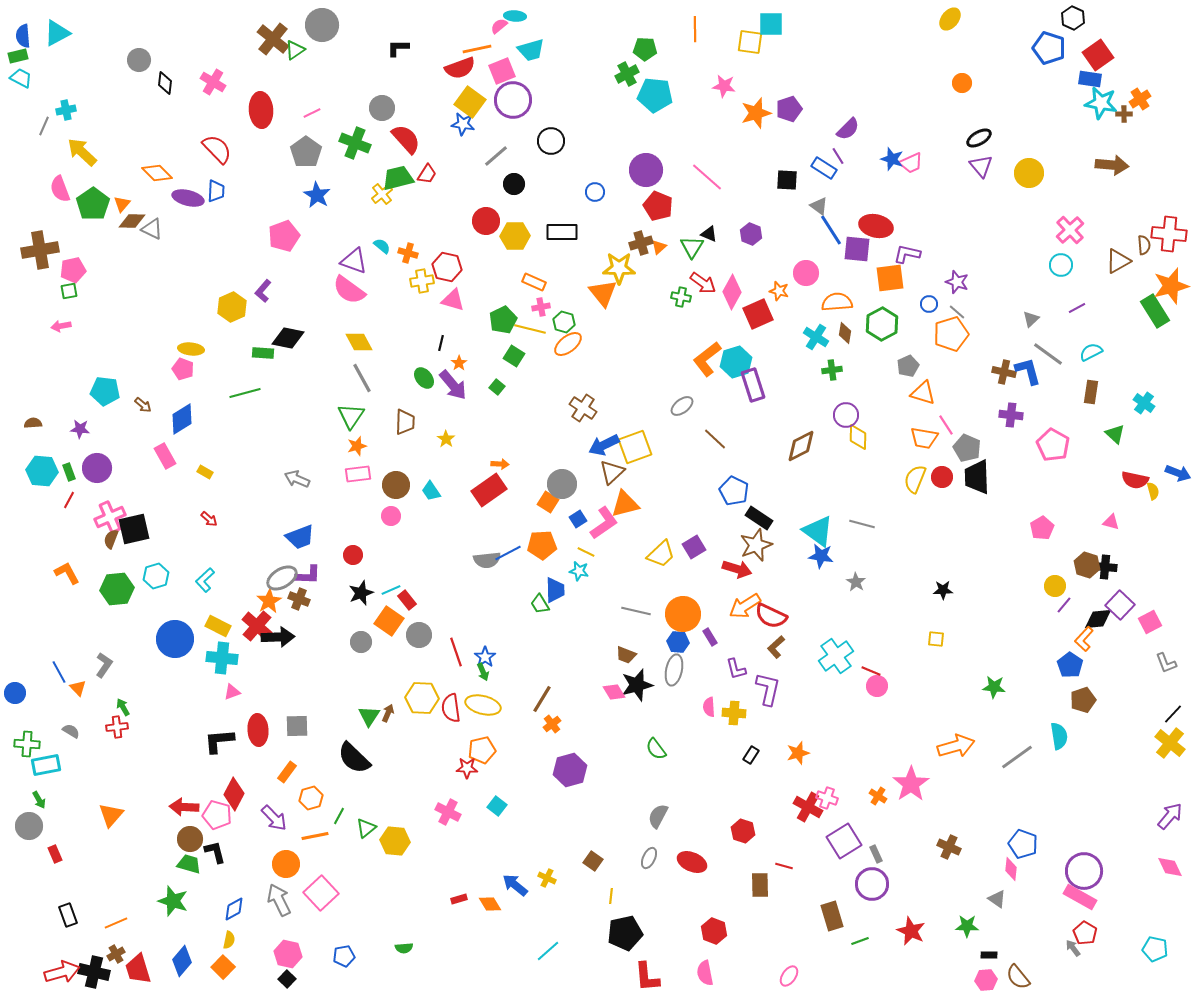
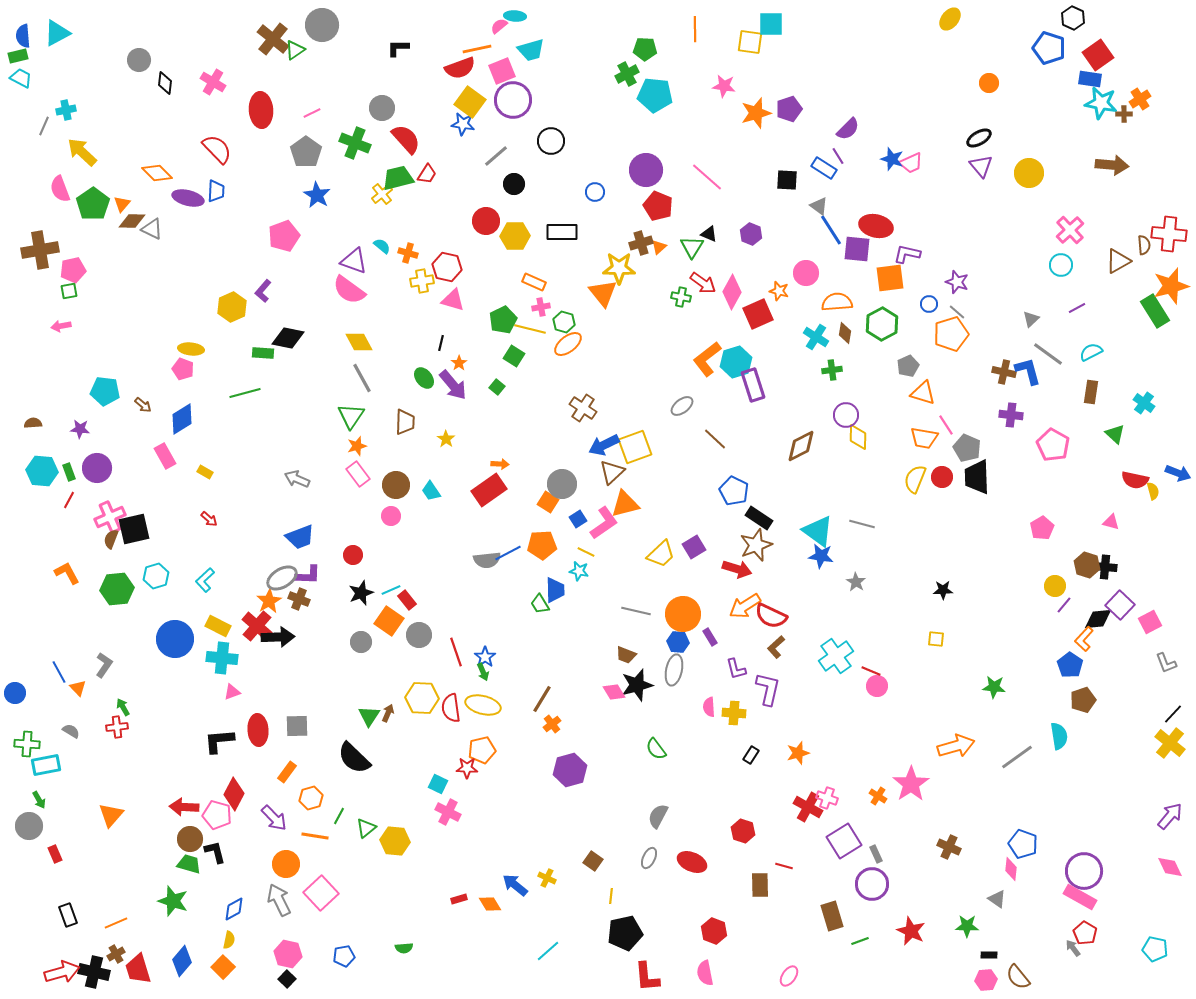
orange circle at (962, 83): moved 27 px right
pink rectangle at (358, 474): rotated 60 degrees clockwise
cyan square at (497, 806): moved 59 px left, 22 px up; rotated 12 degrees counterclockwise
orange line at (315, 836): rotated 20 degrees clockwise
